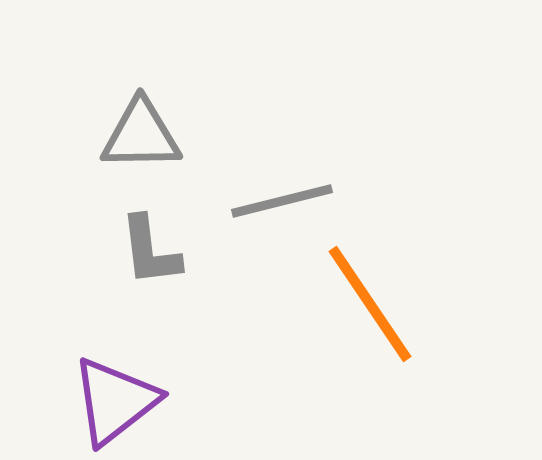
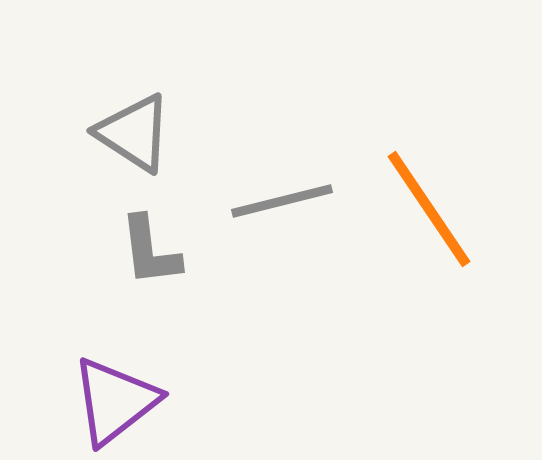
gray triangle: moved 7 px left, 2 px up; rotated 34 degrees clockwise
orange line: moved 59 px right, 95 px up
